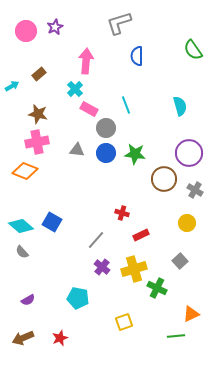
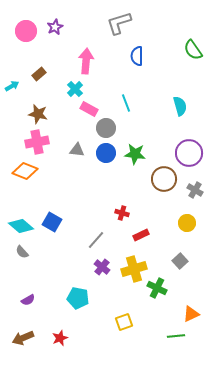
cyan line: moved 2 px up
